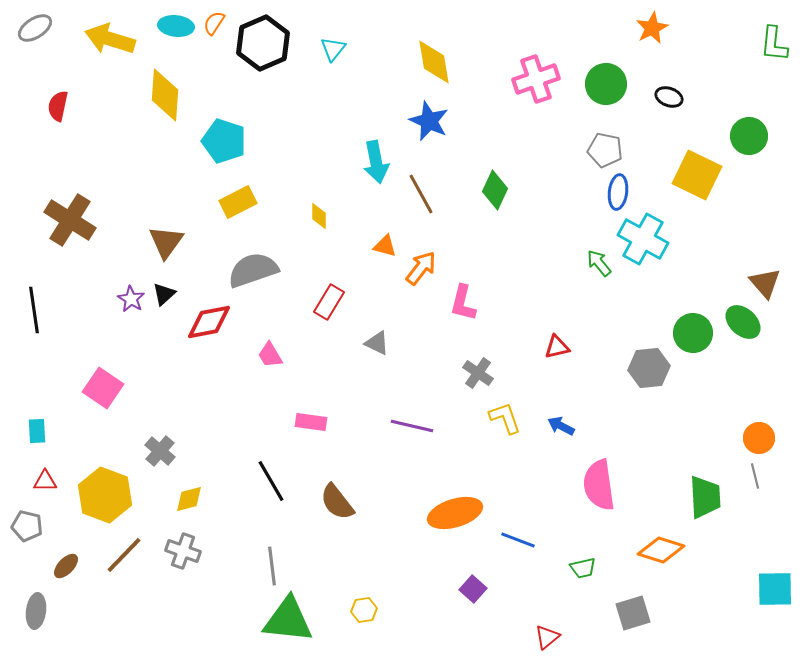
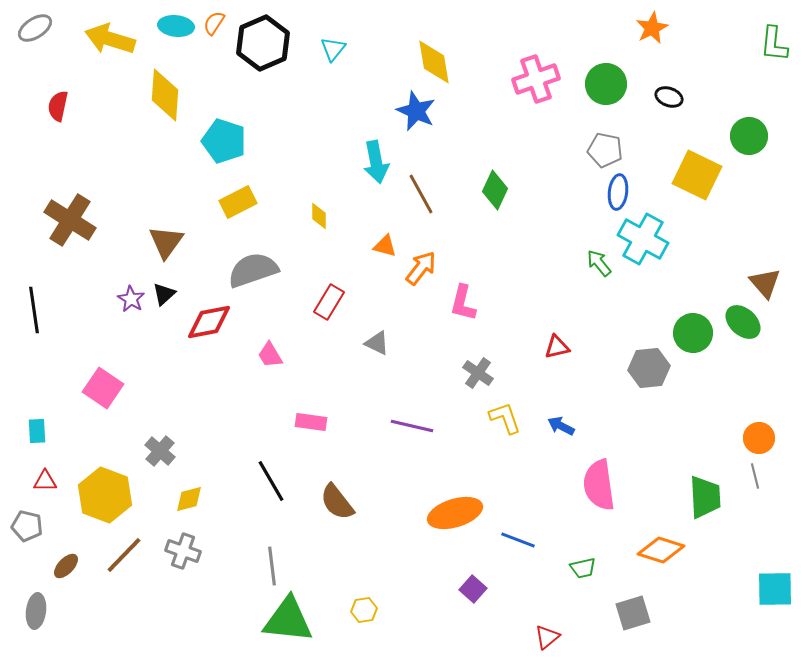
blue star at (429, 121): moved 13 px left, 10 px up
